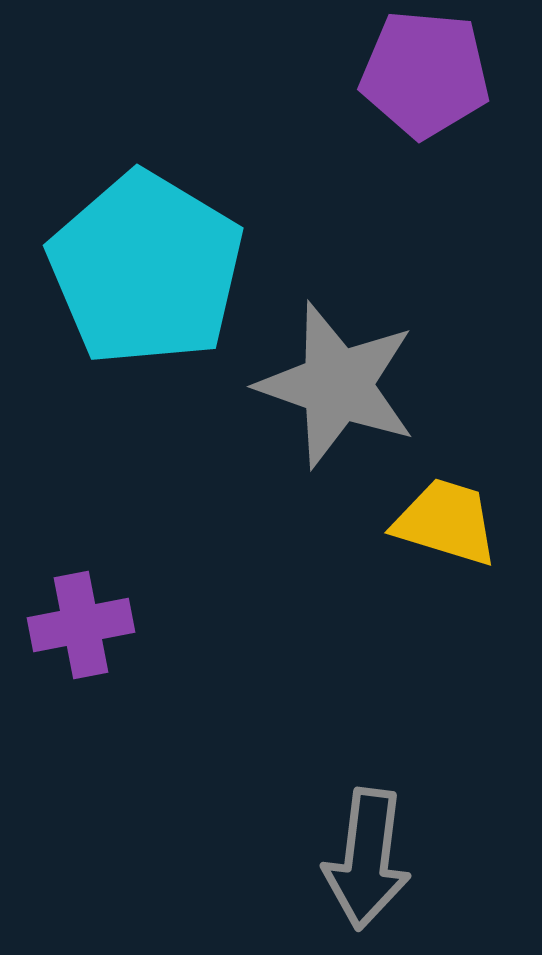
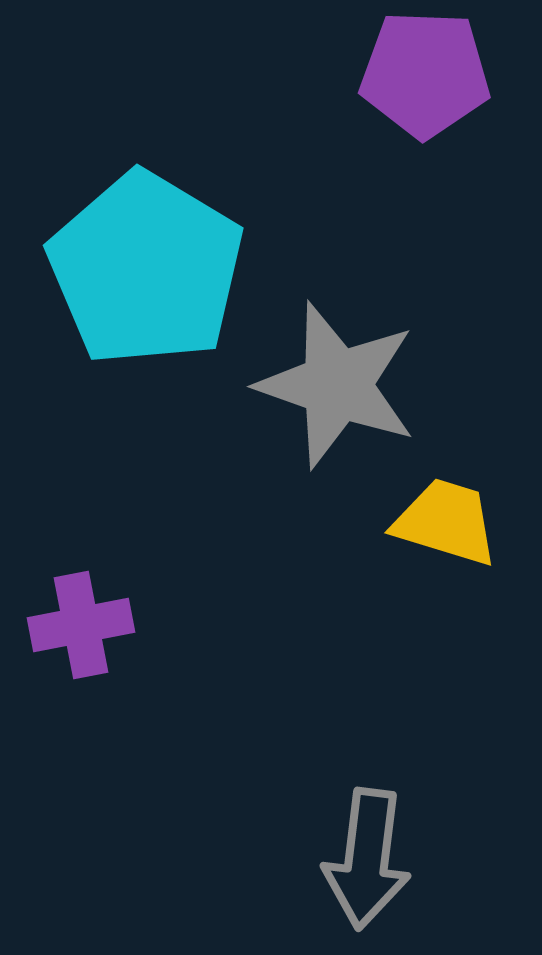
purple pentagon: rotated 3 degrees counterclockwise
